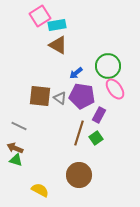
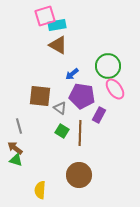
pink square: moved 5 px right; rotated 15 degrees clockwise
blue arrow: moved 4 px left, 1 px down
gray triangle: moved 10 px down
gray line: rotated 49 degrees clockwise
brown line: moved 1 px right; rotated 15 degrees counterclockwise
green square: moved 34 px left, 7 px up; rotated 24 degrees counterclockwise
brown arrow: rotated 14 degrees clockwise
yellow semicircle: rotated 114 degrees counterclockwise
